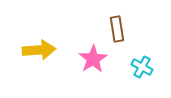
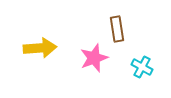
yellow arrow: moved 1 px right, 2 px up
pink star: moved 1 px right, 1 px up; rotated 12 degrees clockwise
